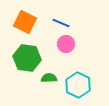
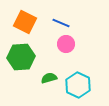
green hexagon: moved 6 px left, 1 px up; rotated 12 degrees counterclockwise
green semicircle: rotated 14 degrees counterclockwise
